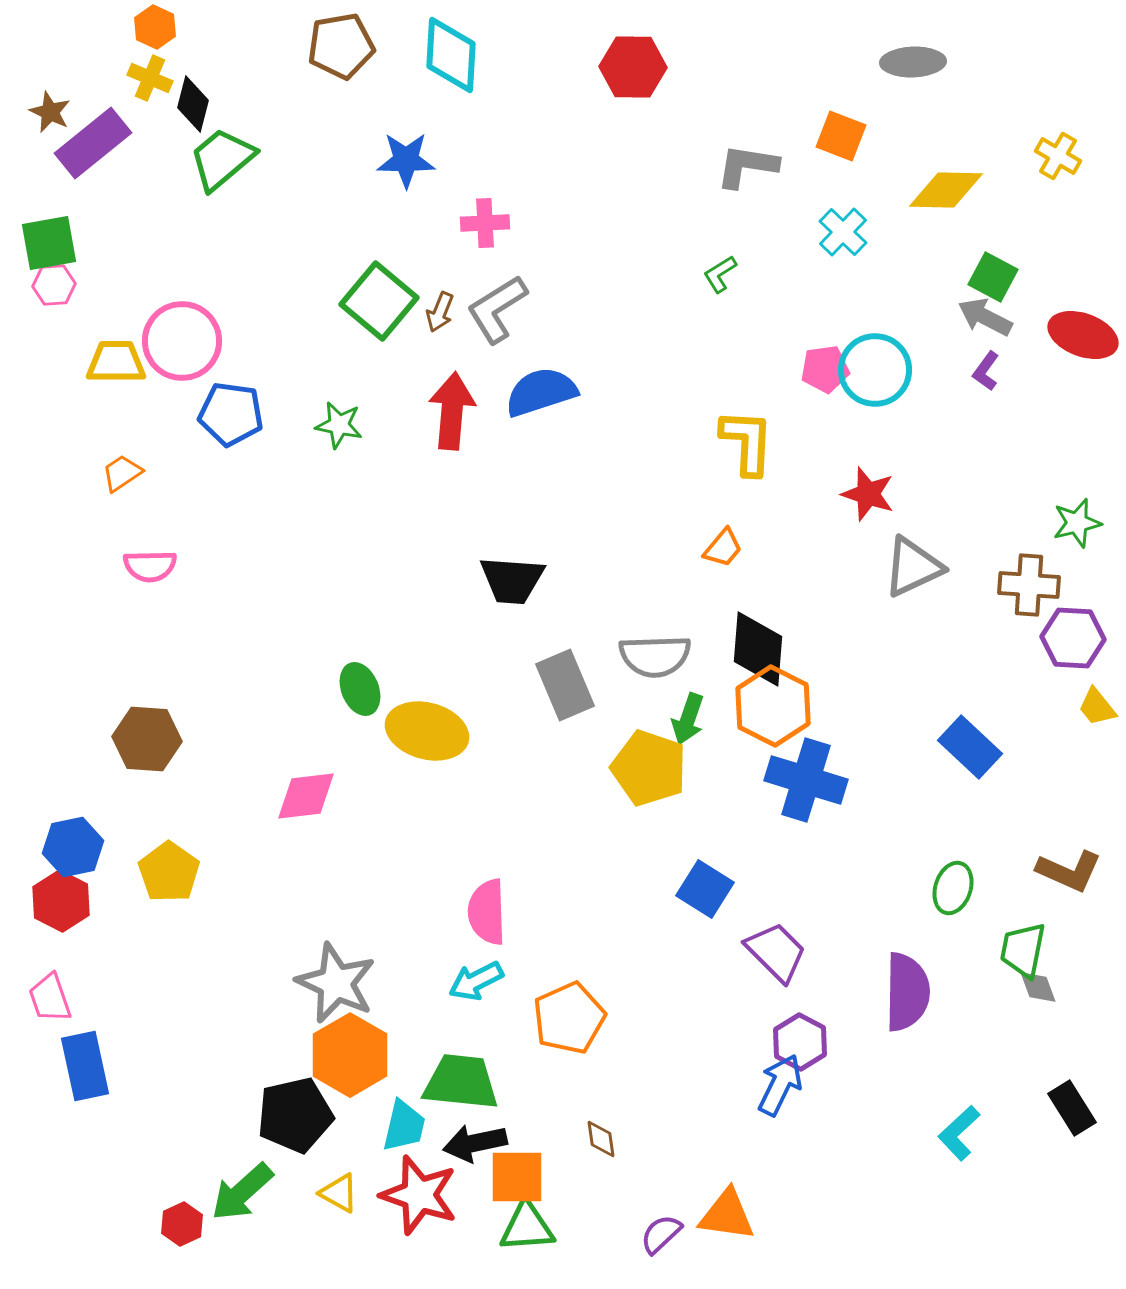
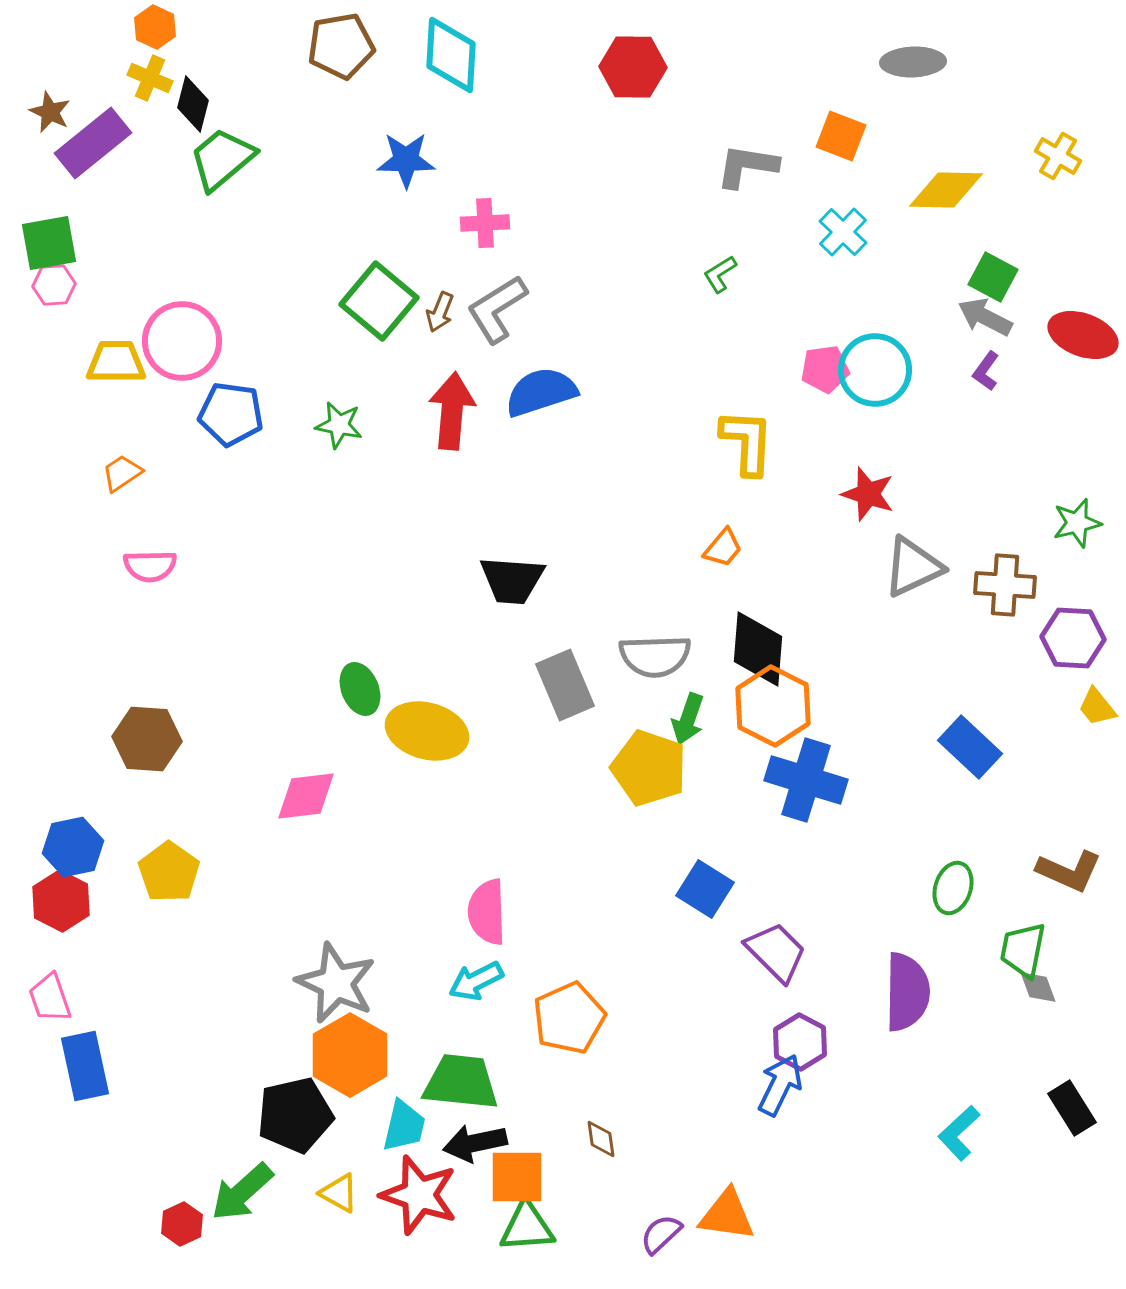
brown cross at (1029, 585): moved 24 px left
